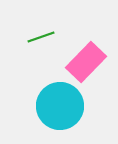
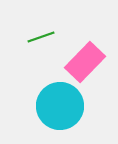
pink rectangle: moved 1 px left
